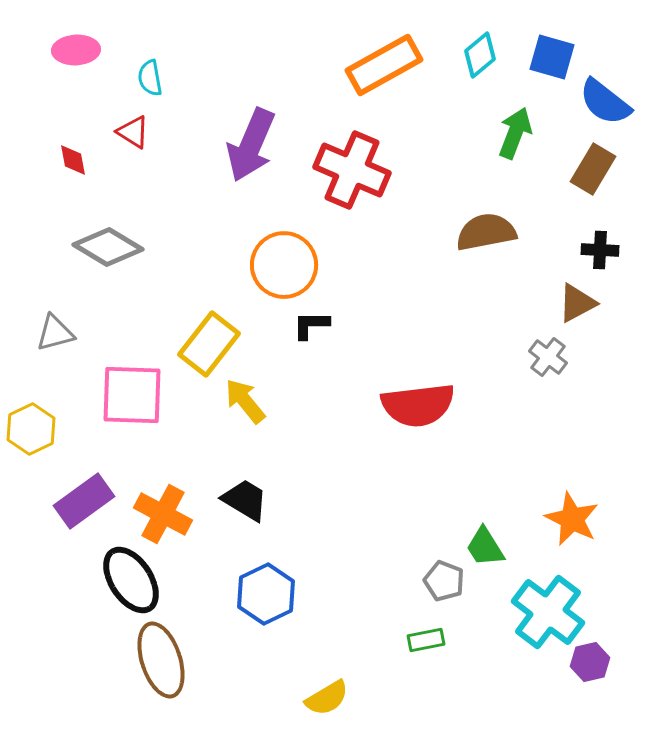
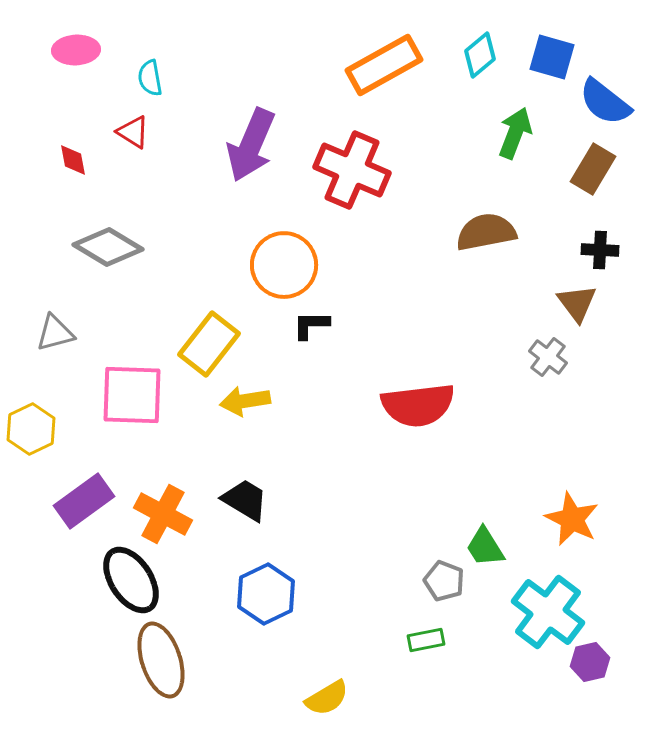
brown triangle: rotated 39 degrees counterclockwise
yellow arrow: rotated 60 degrees counterclockwise
